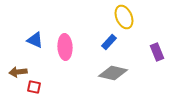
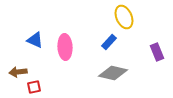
red square: rotated 24 degrees counterclockwise
